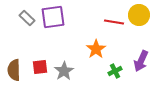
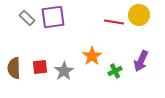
orange star: moved 4 px left, 7 px down
brown semicircle: moved 2 px up
